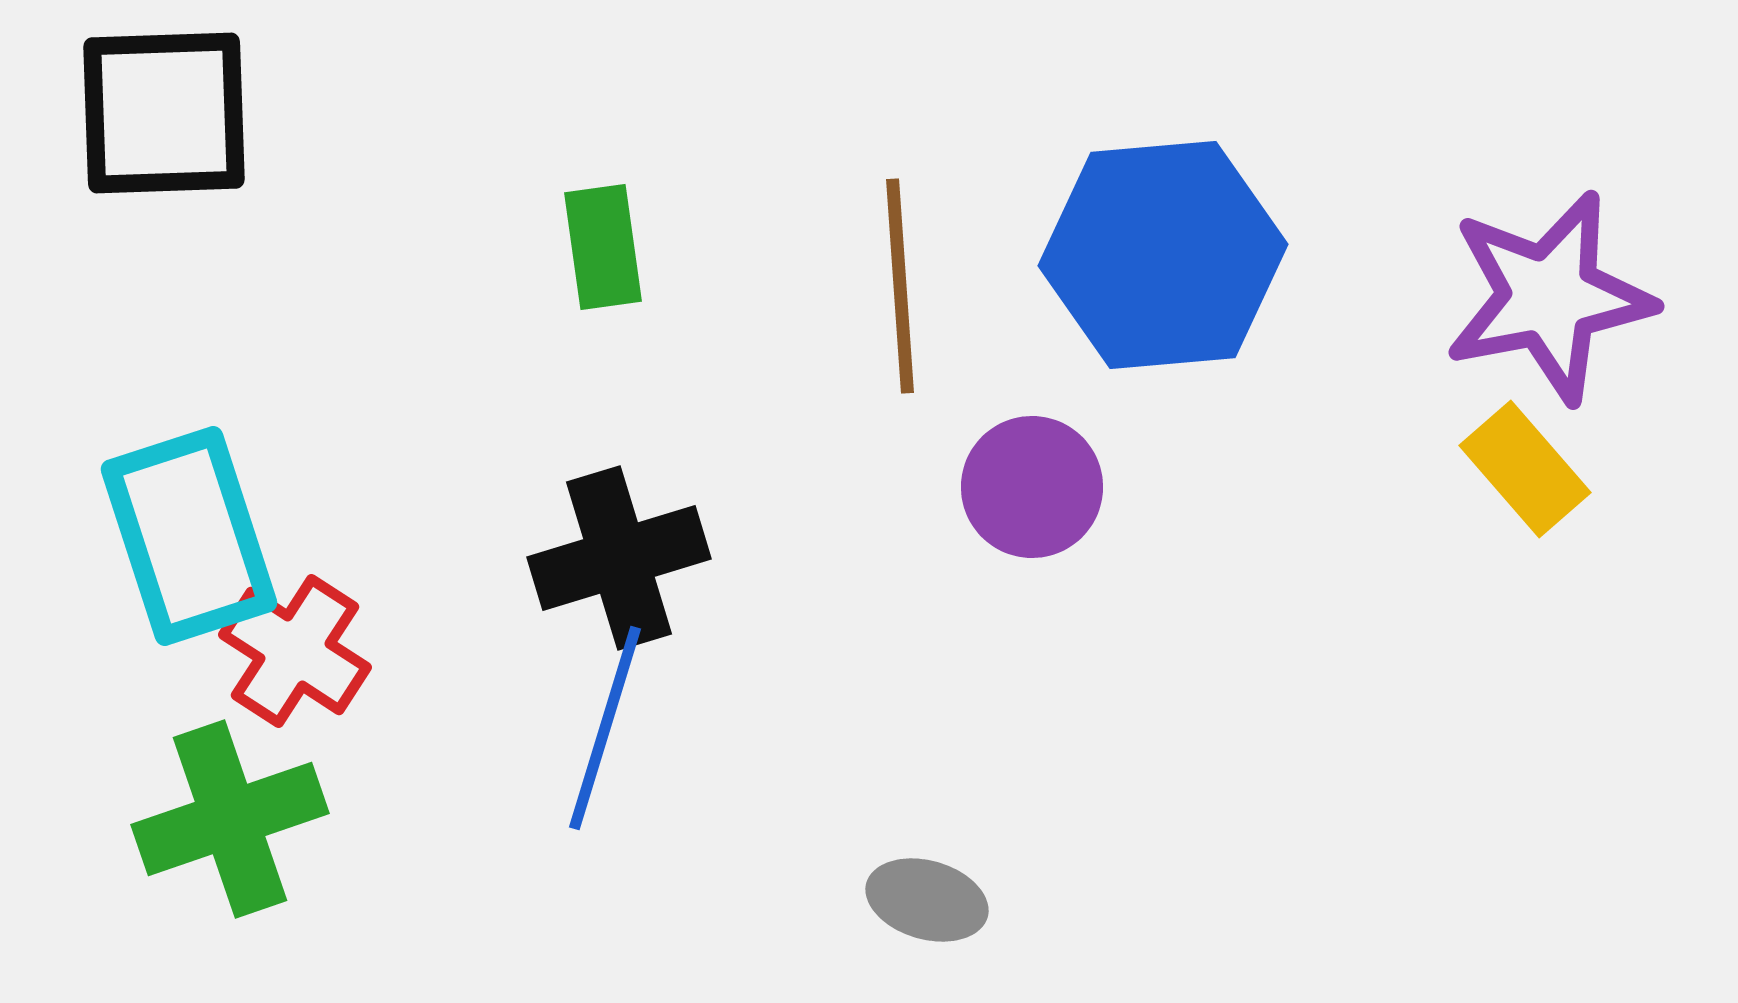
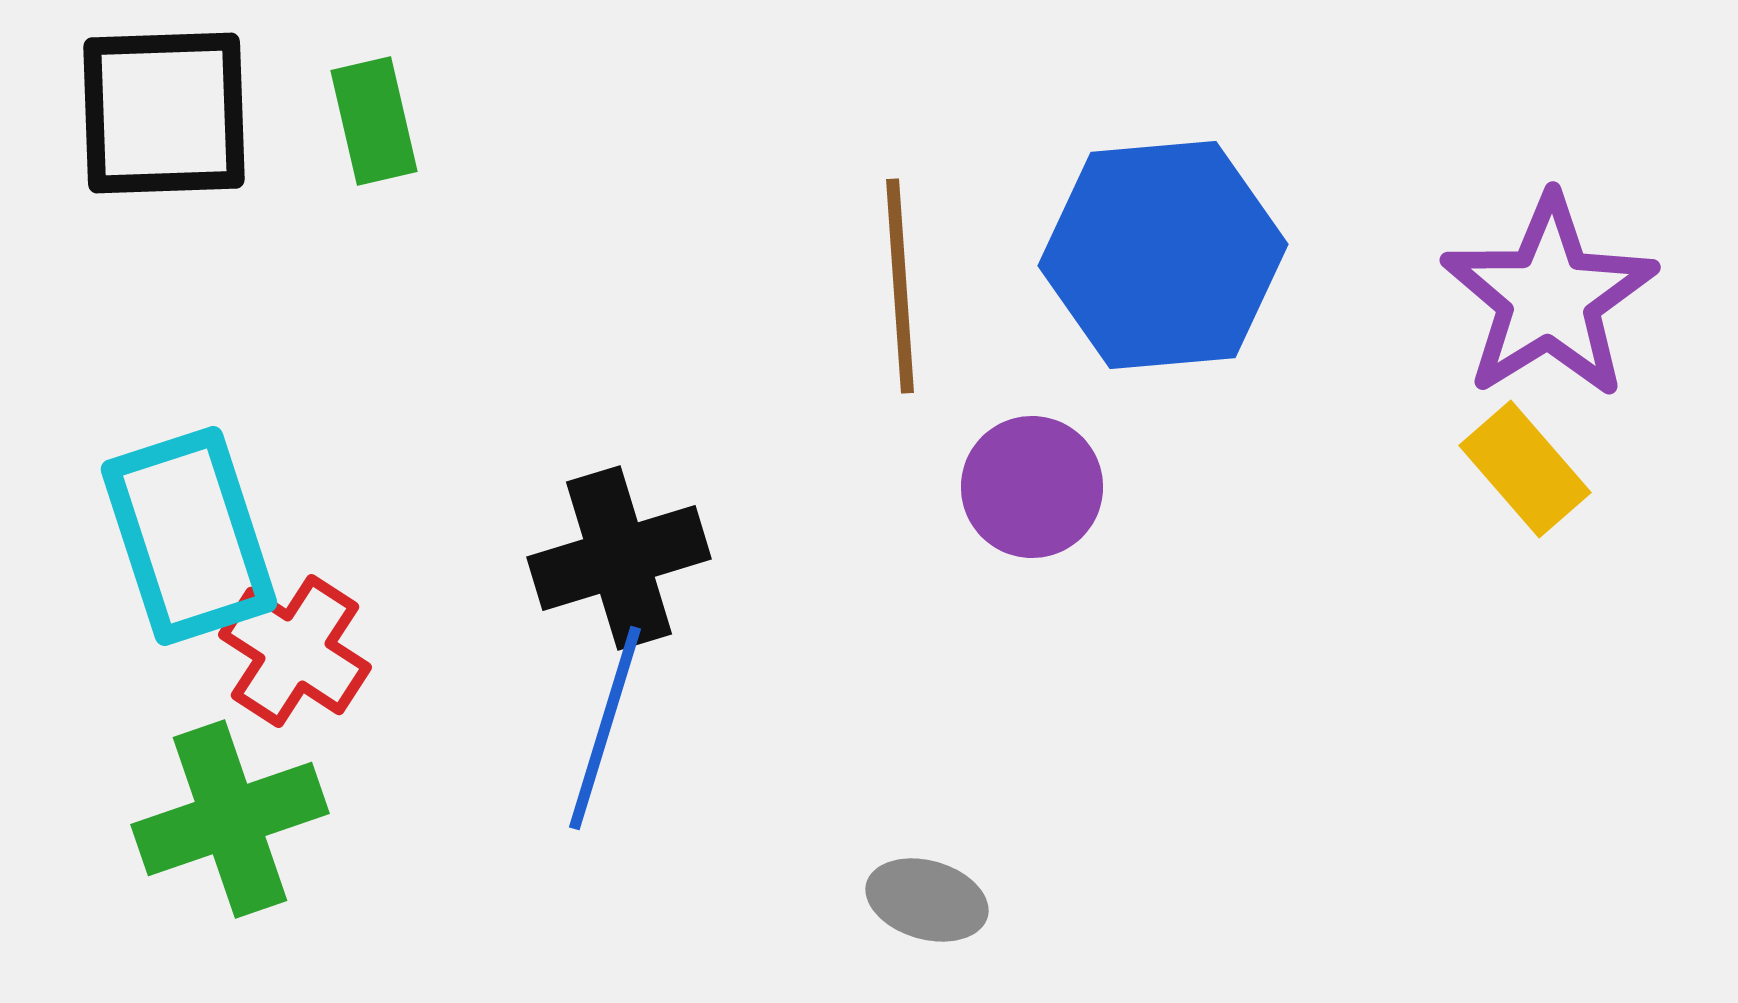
green rectangle: moved 229 px left, 126 px up; rotated 5 degrees counterclockwise
purple star: rotated 21 degrees counterclockwise
